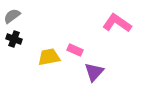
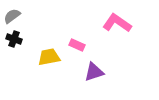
pink rectangle: moved 2 px right, 5 px up
purple triangle: rotated 30 degrees clockwise
